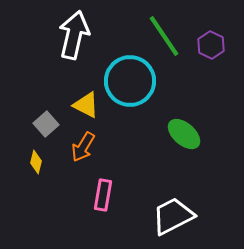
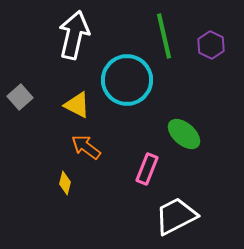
green line: rotated 21 degrees clockwise
cyan circle: moved 3 px left, 1 px up
yellow triangle: moved 9 px left
gray square: moved 26 px left, 27 px up
orange arrow: moved 3 px right; rotated 96 degrees clockwise
yellow diamond: moved 29 px right, 21 px down
pink rectangle: moved 44 px right, 26 px up; rotated 12 degrees clockwise
white trapezoid: moved 3 px right
